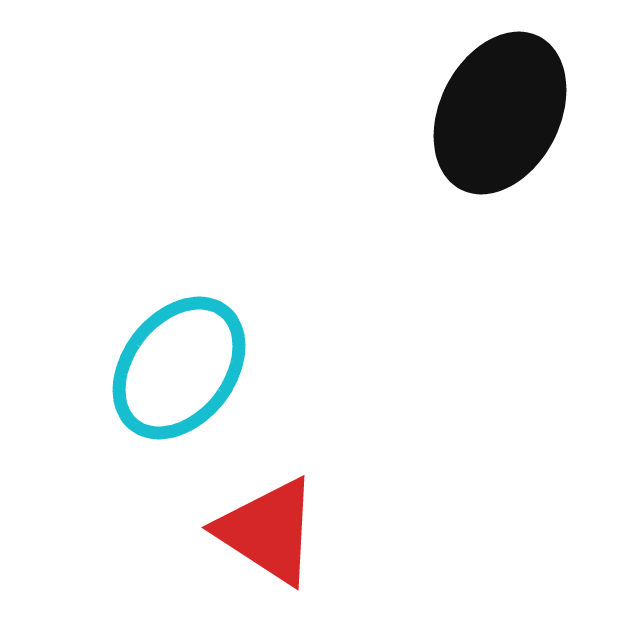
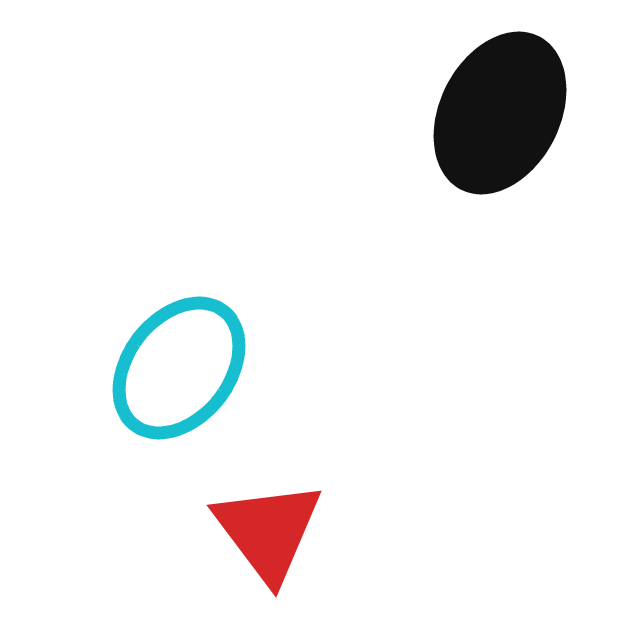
red triangle: rotated 20 degrees clockwise
